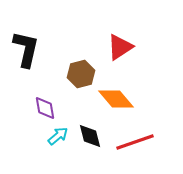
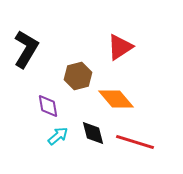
black L-shape: rotated 18 degrees clockwise
brown hexagon: moved 3 px left, 2 px down
purple diamond: moved 3 px right, 2 px up
black diamond: moved 3 px right, 3 px up
red line: rotated 36 degrees clockwise
